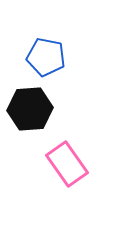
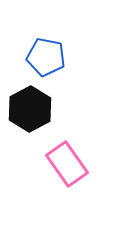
black hexagon: rotated 24 degrees counterclockwise
